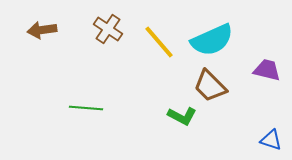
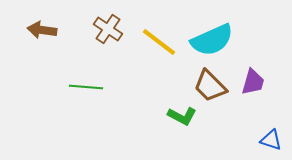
brown arrow: rotated 16 degrees clockwise
yellow line: rotated 12 degrees counterclockwise
purple trapezoid: moved 14 px left, 12 px down; rotated 92 degrees clockwise
green line: moved 21 px up
